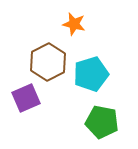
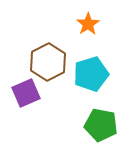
orange star: moved 14 px right; rotated 25 degrees clockwise
purple square: moved 5 px up
green pentagon: moved 1 px left, 3 px down
